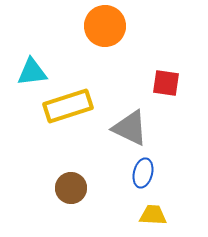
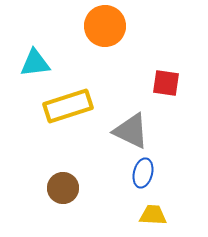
cyan triangle: moved 3 px right, 9 px up
gray triangle: moved 1 px right, 3 px down
brown circle: moved 8 px left
